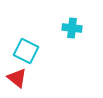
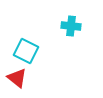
cyan cross: moved 1 px left, 2 px up
